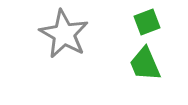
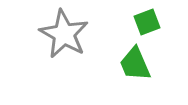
green trapezoid: moved 10 px left
